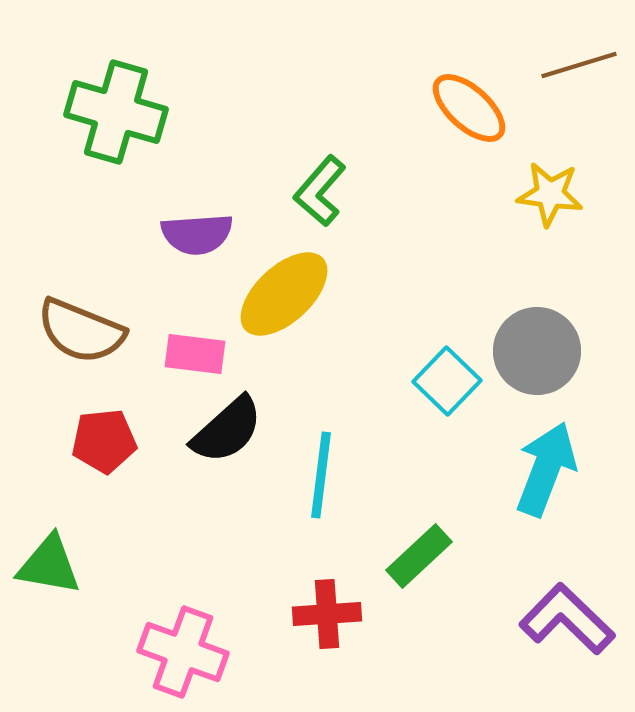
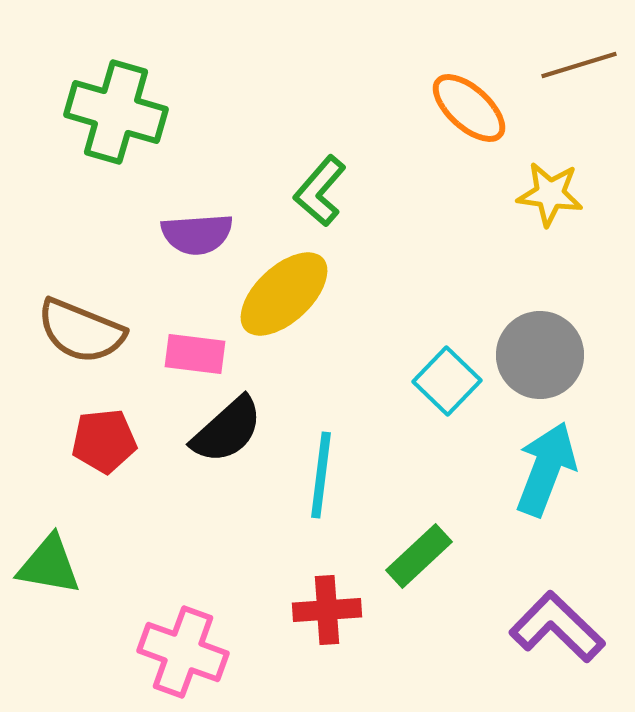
gray circle: moved 3 px right, 4 px down
red cross: moved 4 px up
purple L-shape: moved 10 px left, 8 px down
